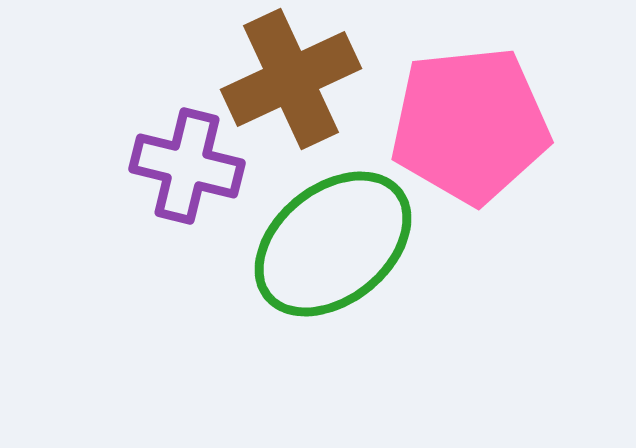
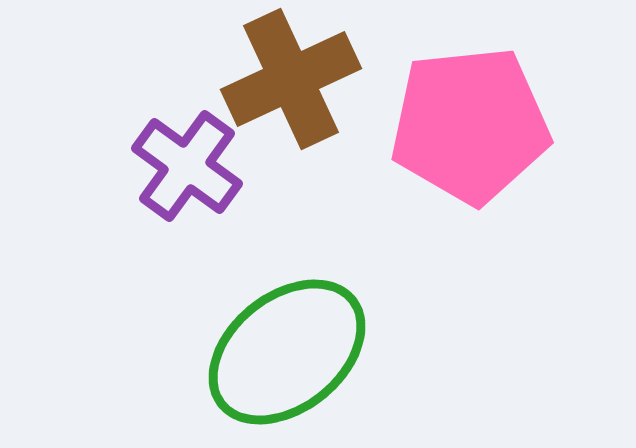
purple cross: rotated 22 degrees clockwise
green ellipse: moved 46 px left, 108 px down
